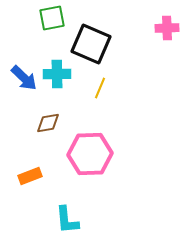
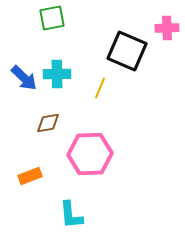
black square: moved 36 px right, 7 px down
cyan L-shape: moved 4 px right, 5 px up
